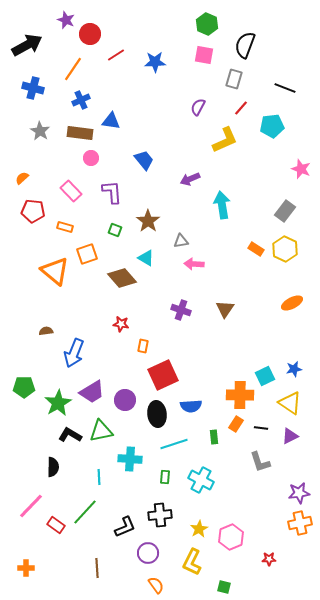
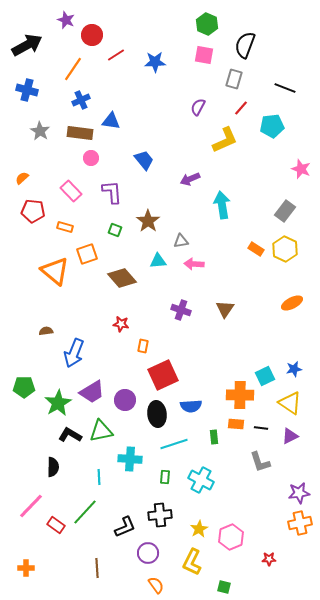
red circle at (90, 34): moved 2 px right, 1 px down
blue cross at (33, 88): moved 6 px left, 2 px down
cyan triangle at (146, 258): moved 12 px right, 3 px down; rotated 36 degrees counterclockwise
orange rectangle at (236, 424): rotated 63 degrees clockwise
